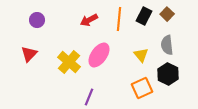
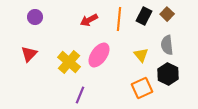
purple circle: moved 2 px left, 3 px up
purple line: moved 9 px left, 2 px up
